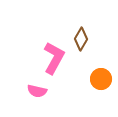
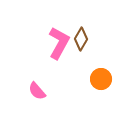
pink L-shape: moved 5 px right, 15 px up
pink semicircle: rotated 36 degrees clockwise
